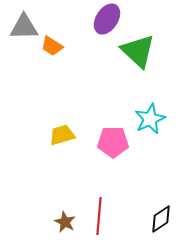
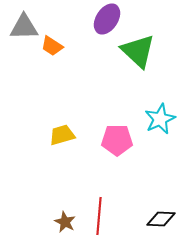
cyan star: moved 10 px right
pink pentagon: moved 4 px right, 2 px up
black diamond: rotated 36 degrees clockwise
